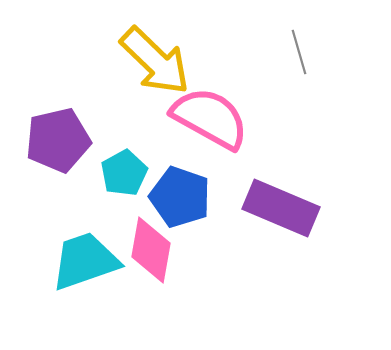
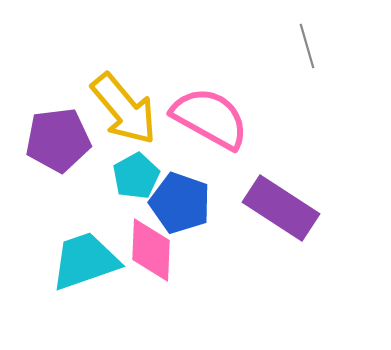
gray line: moved 8 px right, 6 px up
yellow arrow: moved 31 px left, 48 px down; rotated 6 degrees clockwise
purple pentagon: rotated 6 degrees clockwise
cyan pentagon: moved 12 px right, 3 px down
blue pentagon: moved 6 px down
purple rectangle: rotated 10 degrees clockwise
pink diamond: rotated 8 degrees counterclockwise
